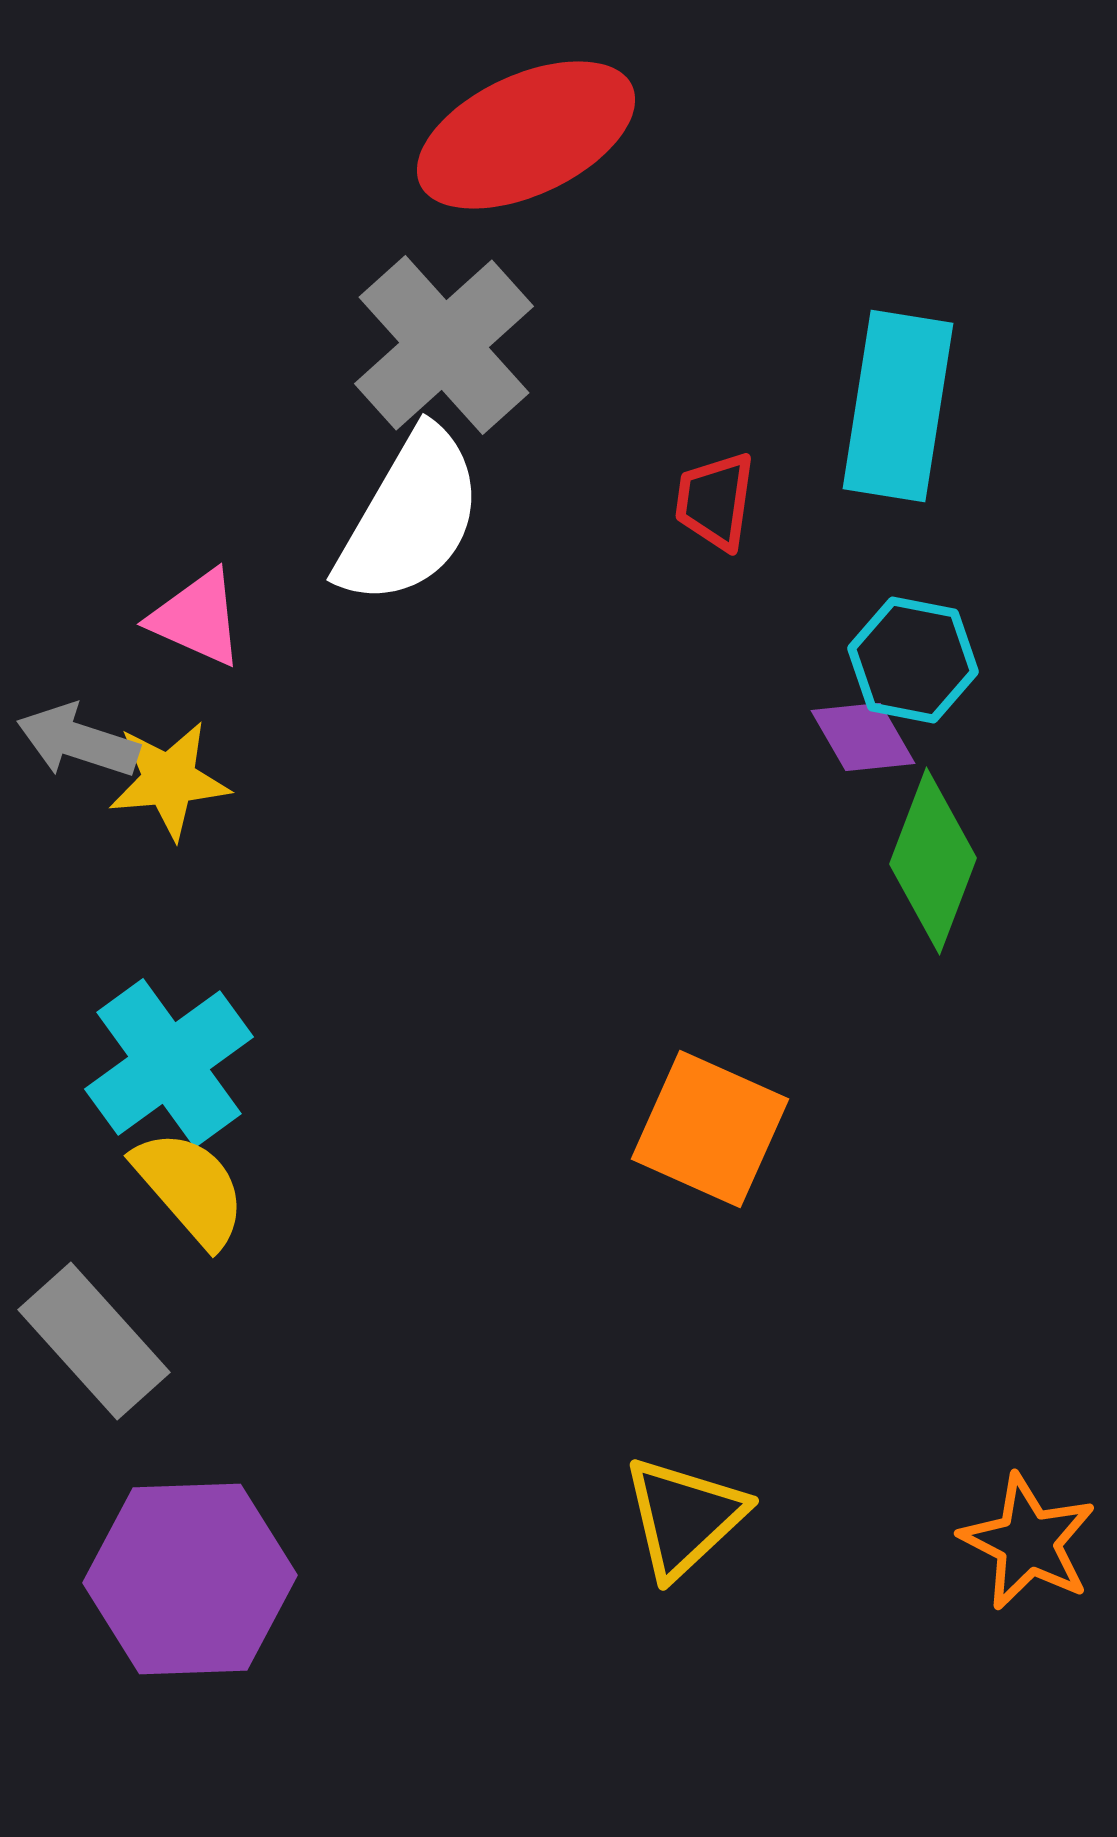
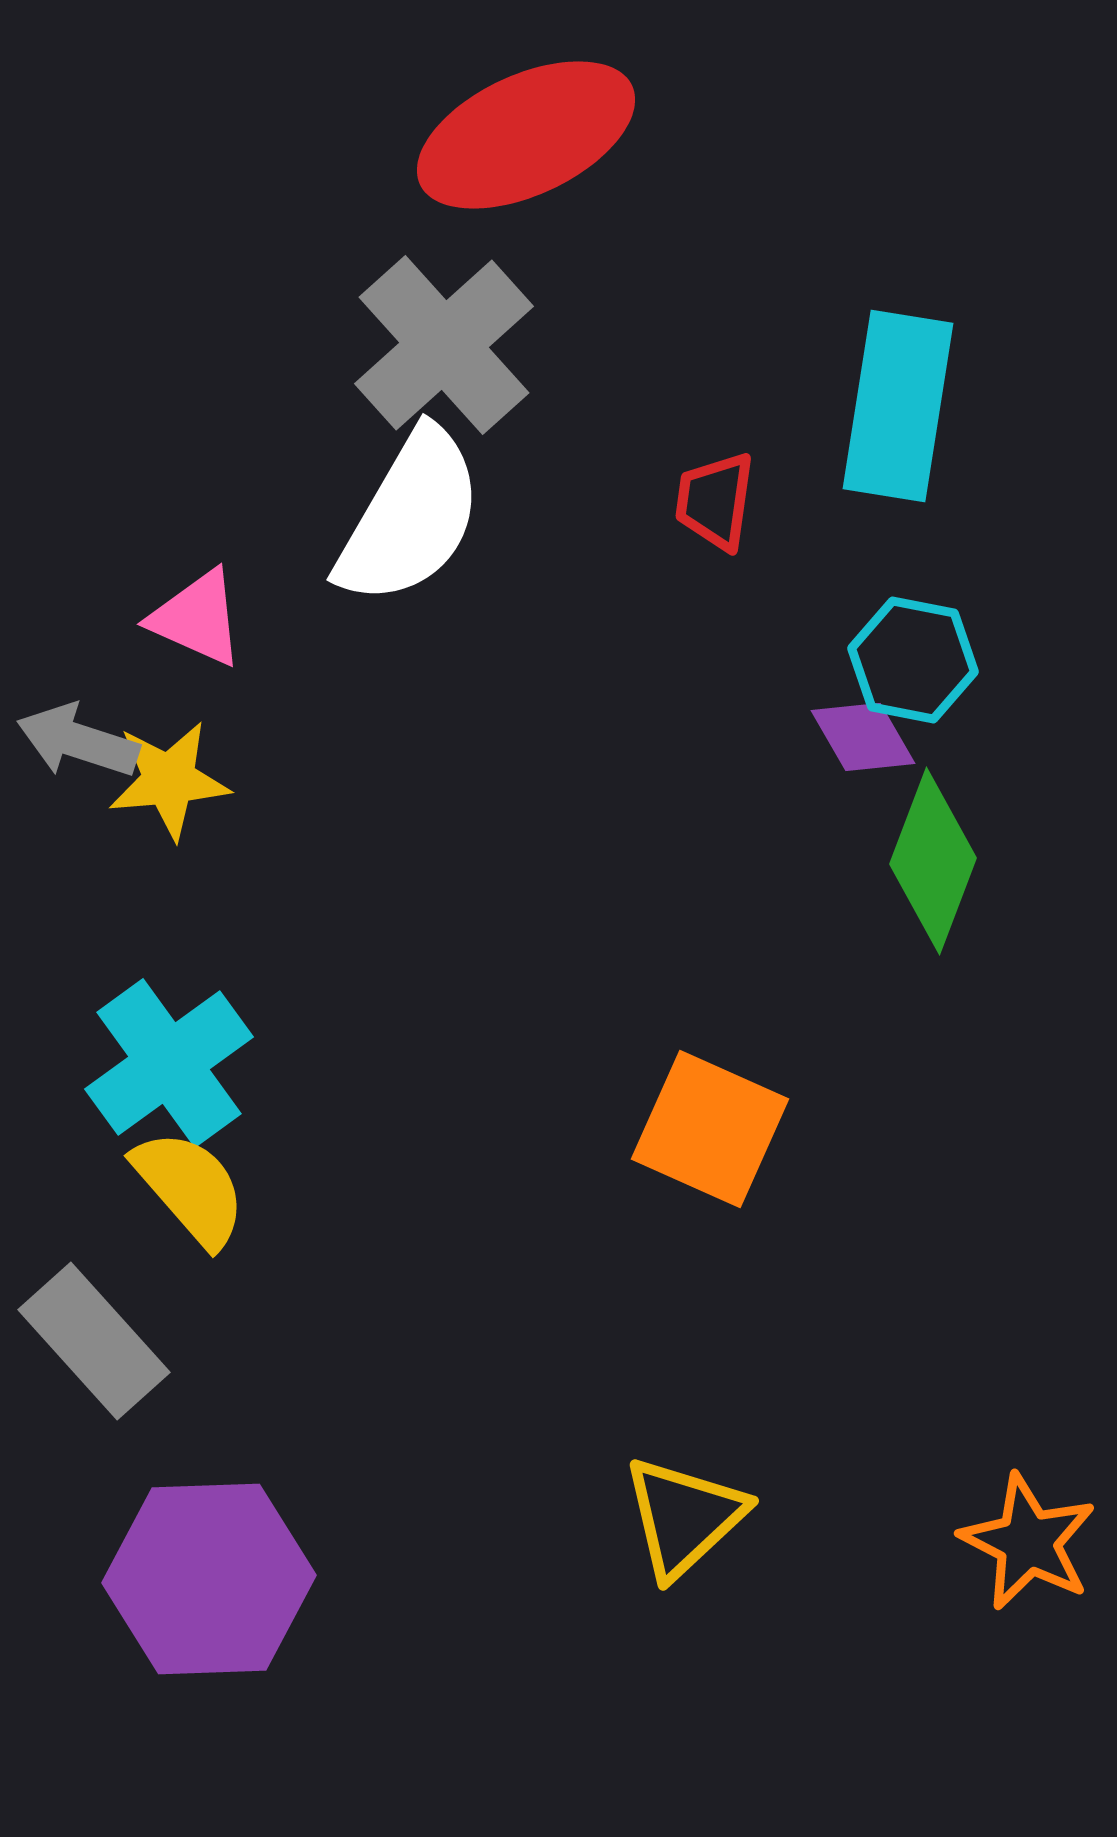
purple hexagon: moved 19 px right
